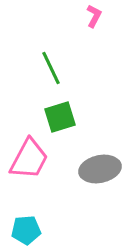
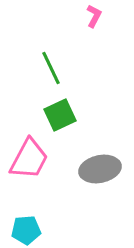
green square: moved 2 px up; rotated 8 degrees counterclockwise
